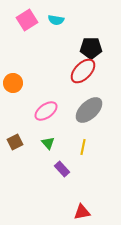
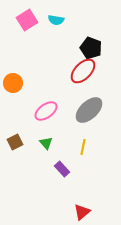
black pentagon: rotated 20 degrees clockwise
green triangle: moved 2 px left
red triangle: rotated 30 degrees counterclockwise
